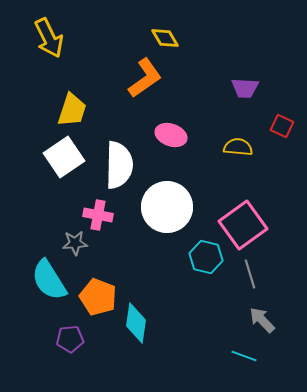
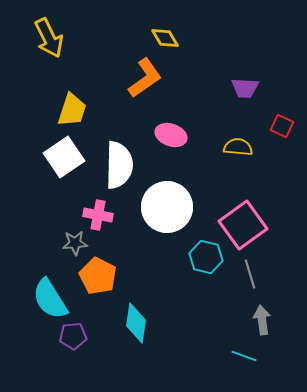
cyan semicircle: moved 1 px right, 19 px down
orange pentagon: moved 21 px up; rotated 6 degrees clockwise
gray arrow: rotated 36 degrees clockwise
purple pentagon: moved 3 px right, 3 px up
